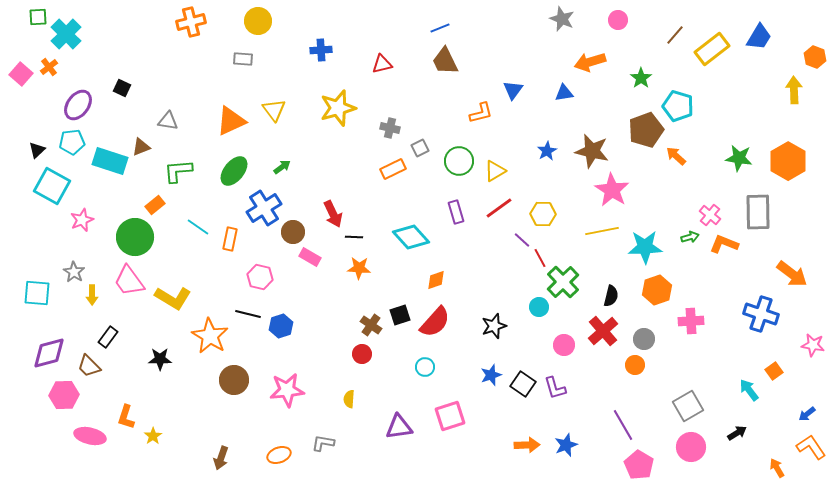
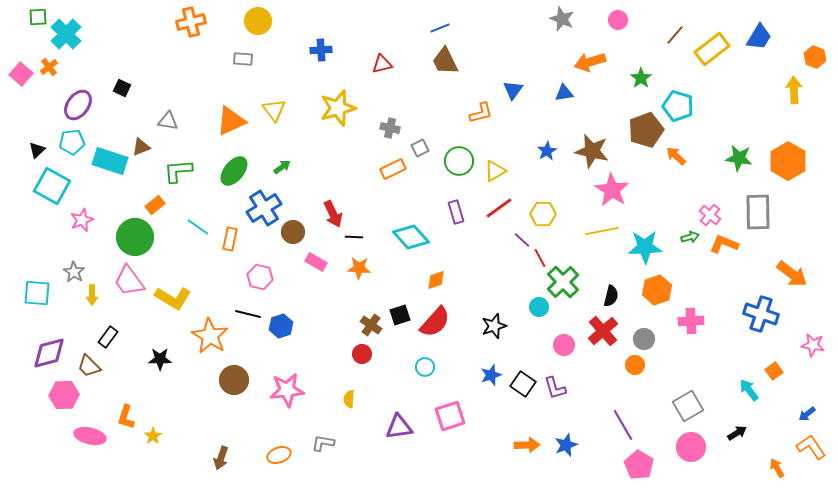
pink rectangle at (310, 257): moved 6 px right, 5 px down
